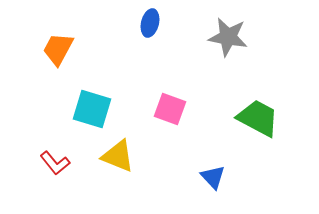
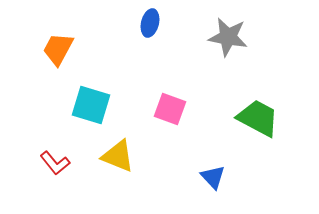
cyan square: moved 1 px left, 4 px up
